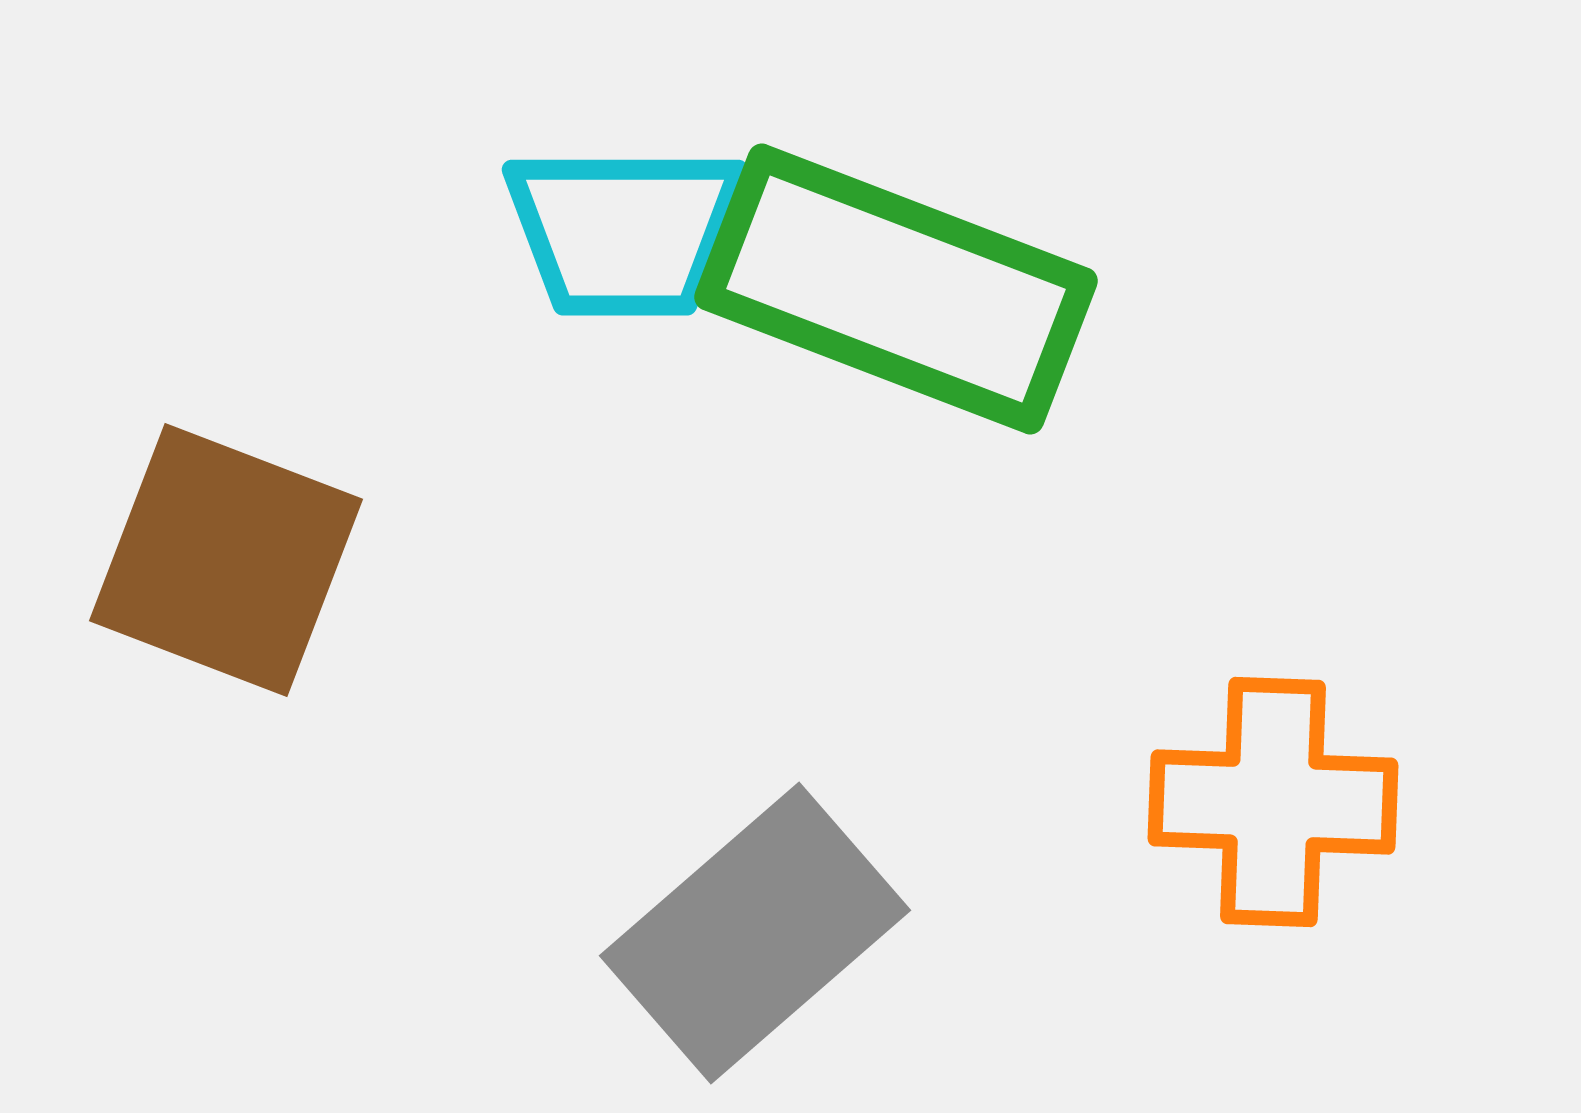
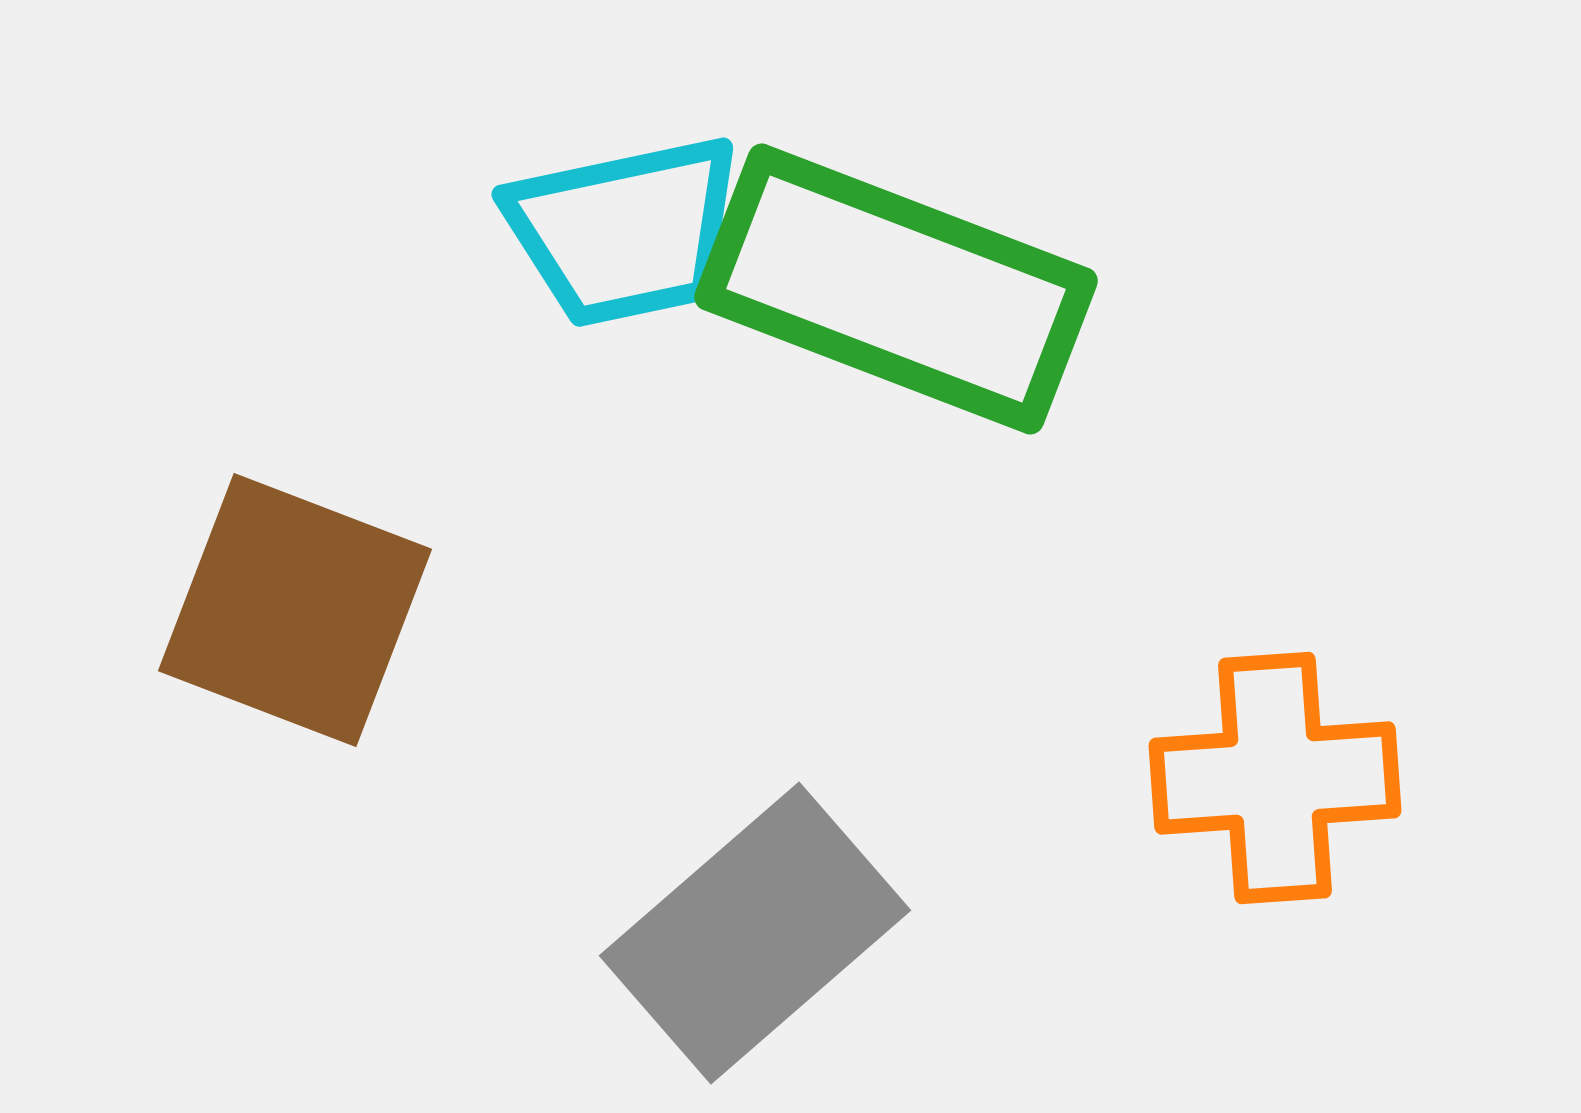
cyan trapezoid: rotated 12 degrees counterclockwise
brown square: moved 69 px right, 50 px down
orange cross: moved 2 px right, 24 px up; rotated 6 degrees counterclockwise
